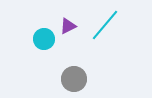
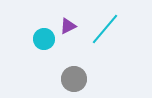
cyan line: moved 4 px down
